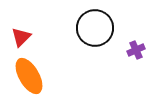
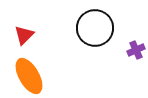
red triangle: moved 3 px right, 2 px up
